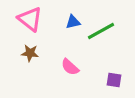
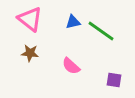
green line: rotated 64 degrees clockwise
pink semicircle: moved 1 px right, 1 px up
